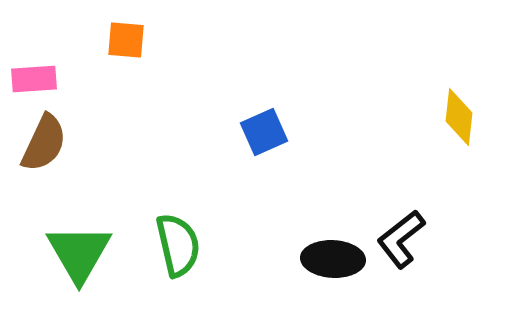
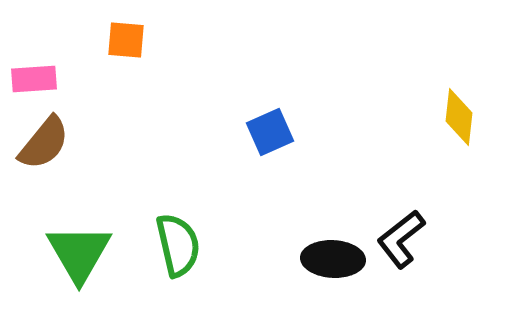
blue square: moved 6 px right
brown semicircle: rotated 14 degrees clockwise
